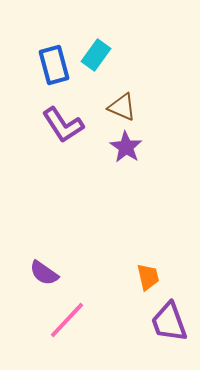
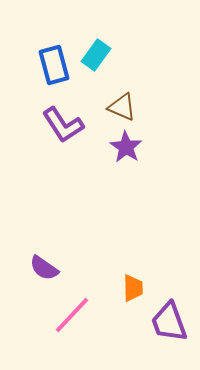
purple semicircle: moved 5 px up
orange trapezoid: moved 15 px left, 11 px down; rotated 12 degrees clockwise
pink line: moved 5 px right, 5 px up
